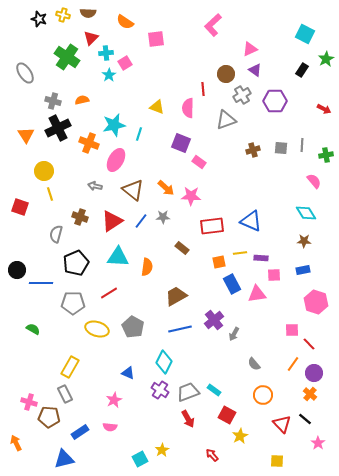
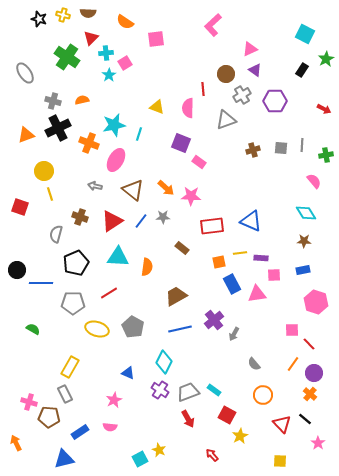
orange triangle at (26, 135): rotated 42 degrees clockwise
yellow star at (162, 450): moved 3 px left; rotated 16 degrees counterclockwise
yellow square at (277, 461): moved 3 px right
